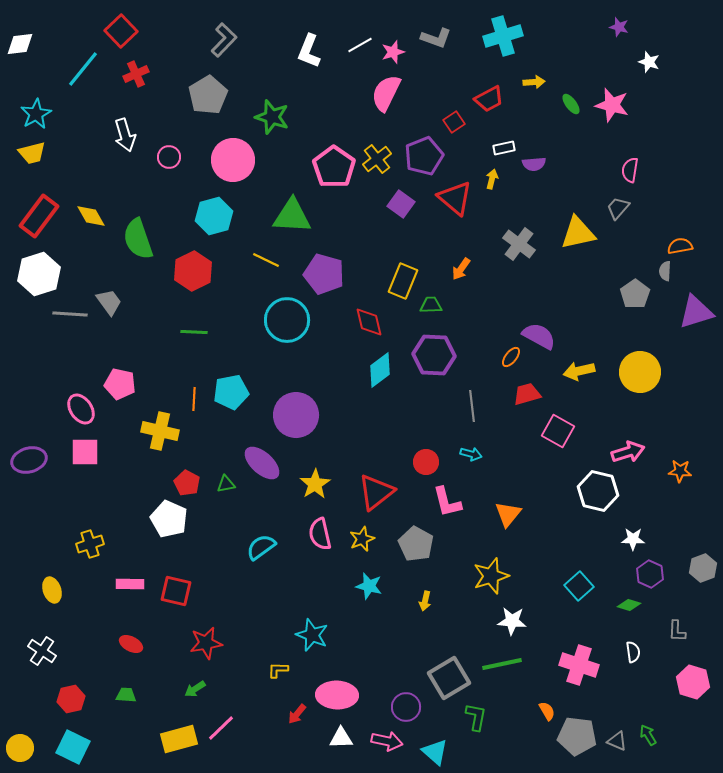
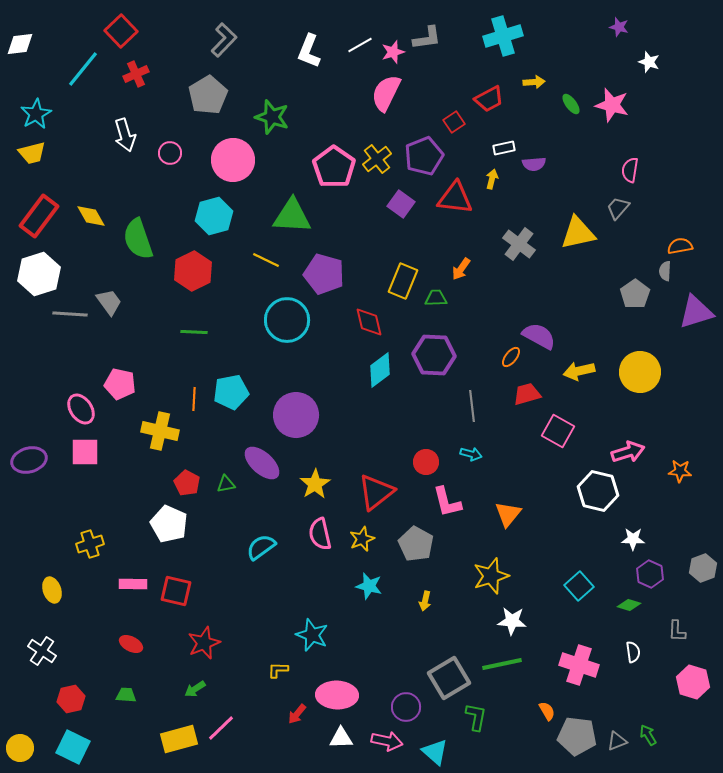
gray L-shape at (436, 38): moved 9 px left; rotated 28 degrees counterclockwise
pink circle at (169, 157): moved 1 px right, 4 px up
red triangle at (455, 198): rotated 33 degrees counterclockwise
green trapezoid at (431, 305): moved 5 px right, 7 px up
white pentagon at (169, 519): moved 5 px down
pink rectangle at (130, 584): moved 3 px right
red star at (206, 643): moved 2 px left; rotated 12 degrees counterclockwise
gray triangle at (617, 741): rotated 45 degrees counterclockwise
